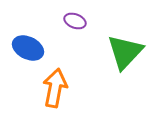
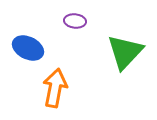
purple ellipse: rotated 15 degrees counterclockwise
